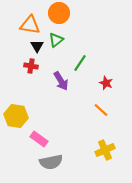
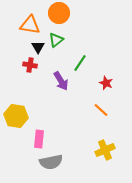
black triangle: moved 1 px right, 1 px down
red cross: moved 1 px left, 1 px up
pink rectangle: rotated 60 degrees clockwise
